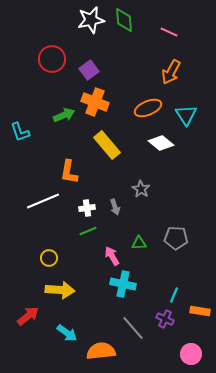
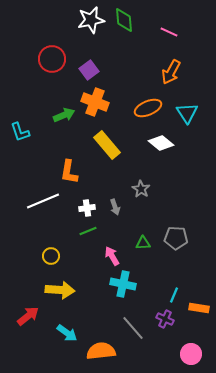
cyan triangle: moved 1 px right, 2 px up
green triangle: moved 4 px right
yellow circle: moved 2 px right, 2 px up
orange rectangle: moved 1 px left, 3 px up
